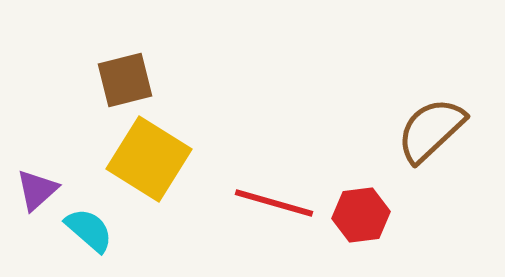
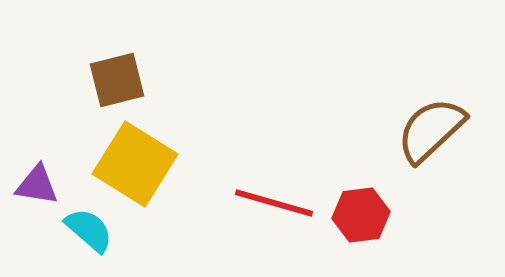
brown square: moved 8 px left
yellow square: moved 14 px left, 5 px down
purple triangle: moved 5 px up; rotated 51 degrees clockwise
